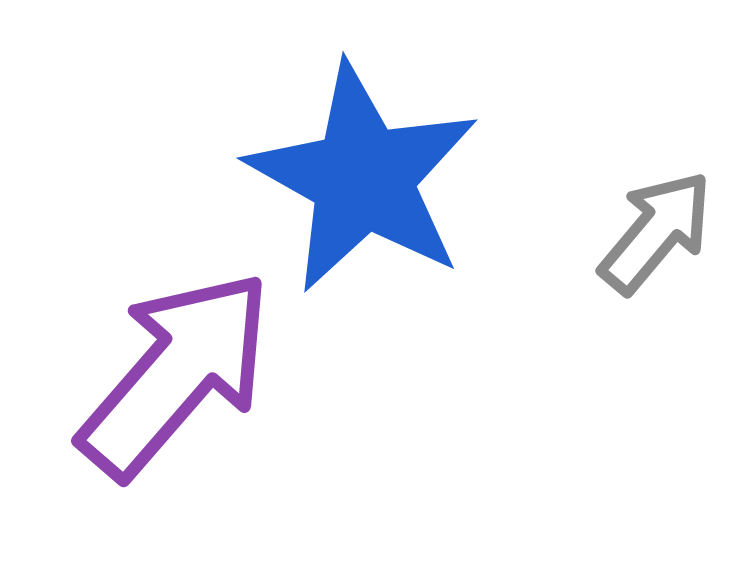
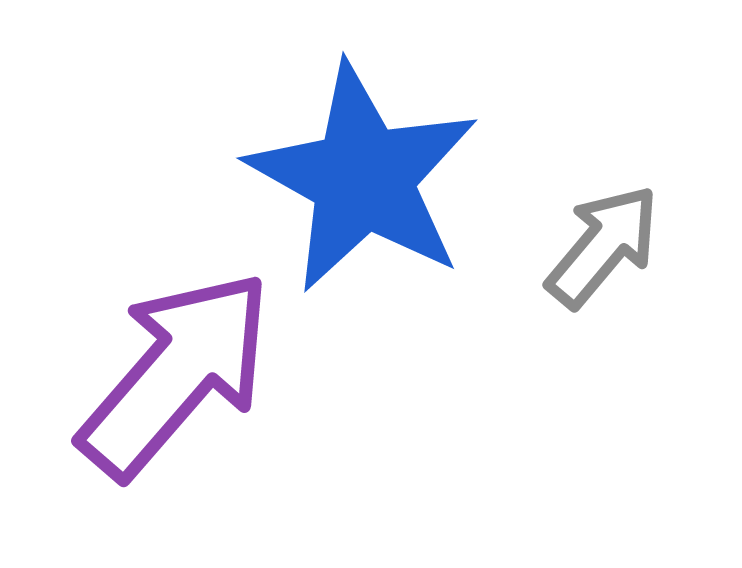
gray arrow: moved 53 px left, 14 px down
